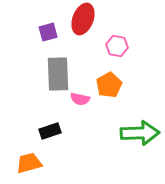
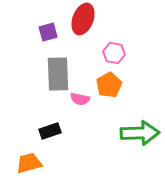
pink hexagon: moved 3 px left, 7 px down
